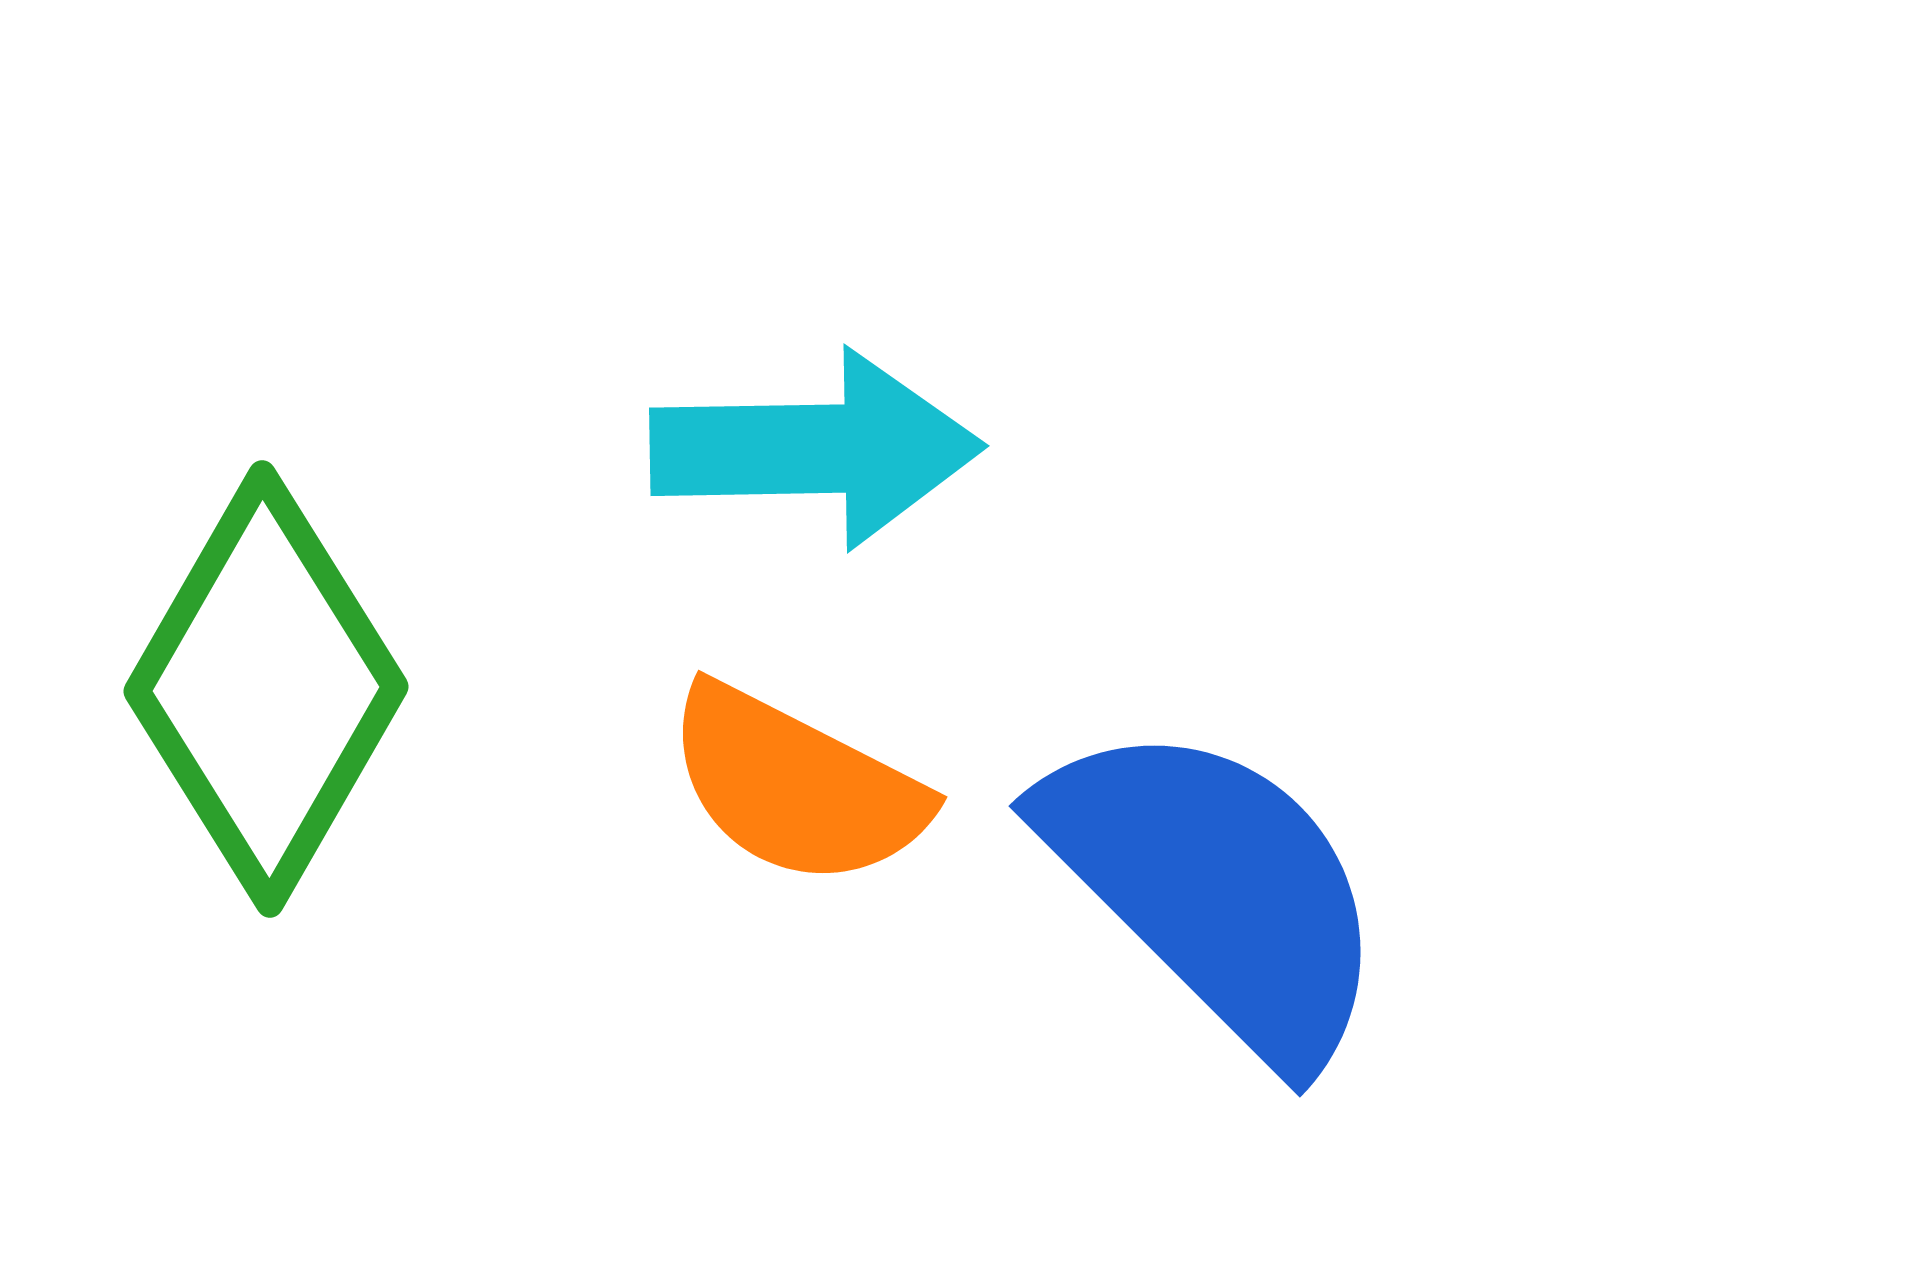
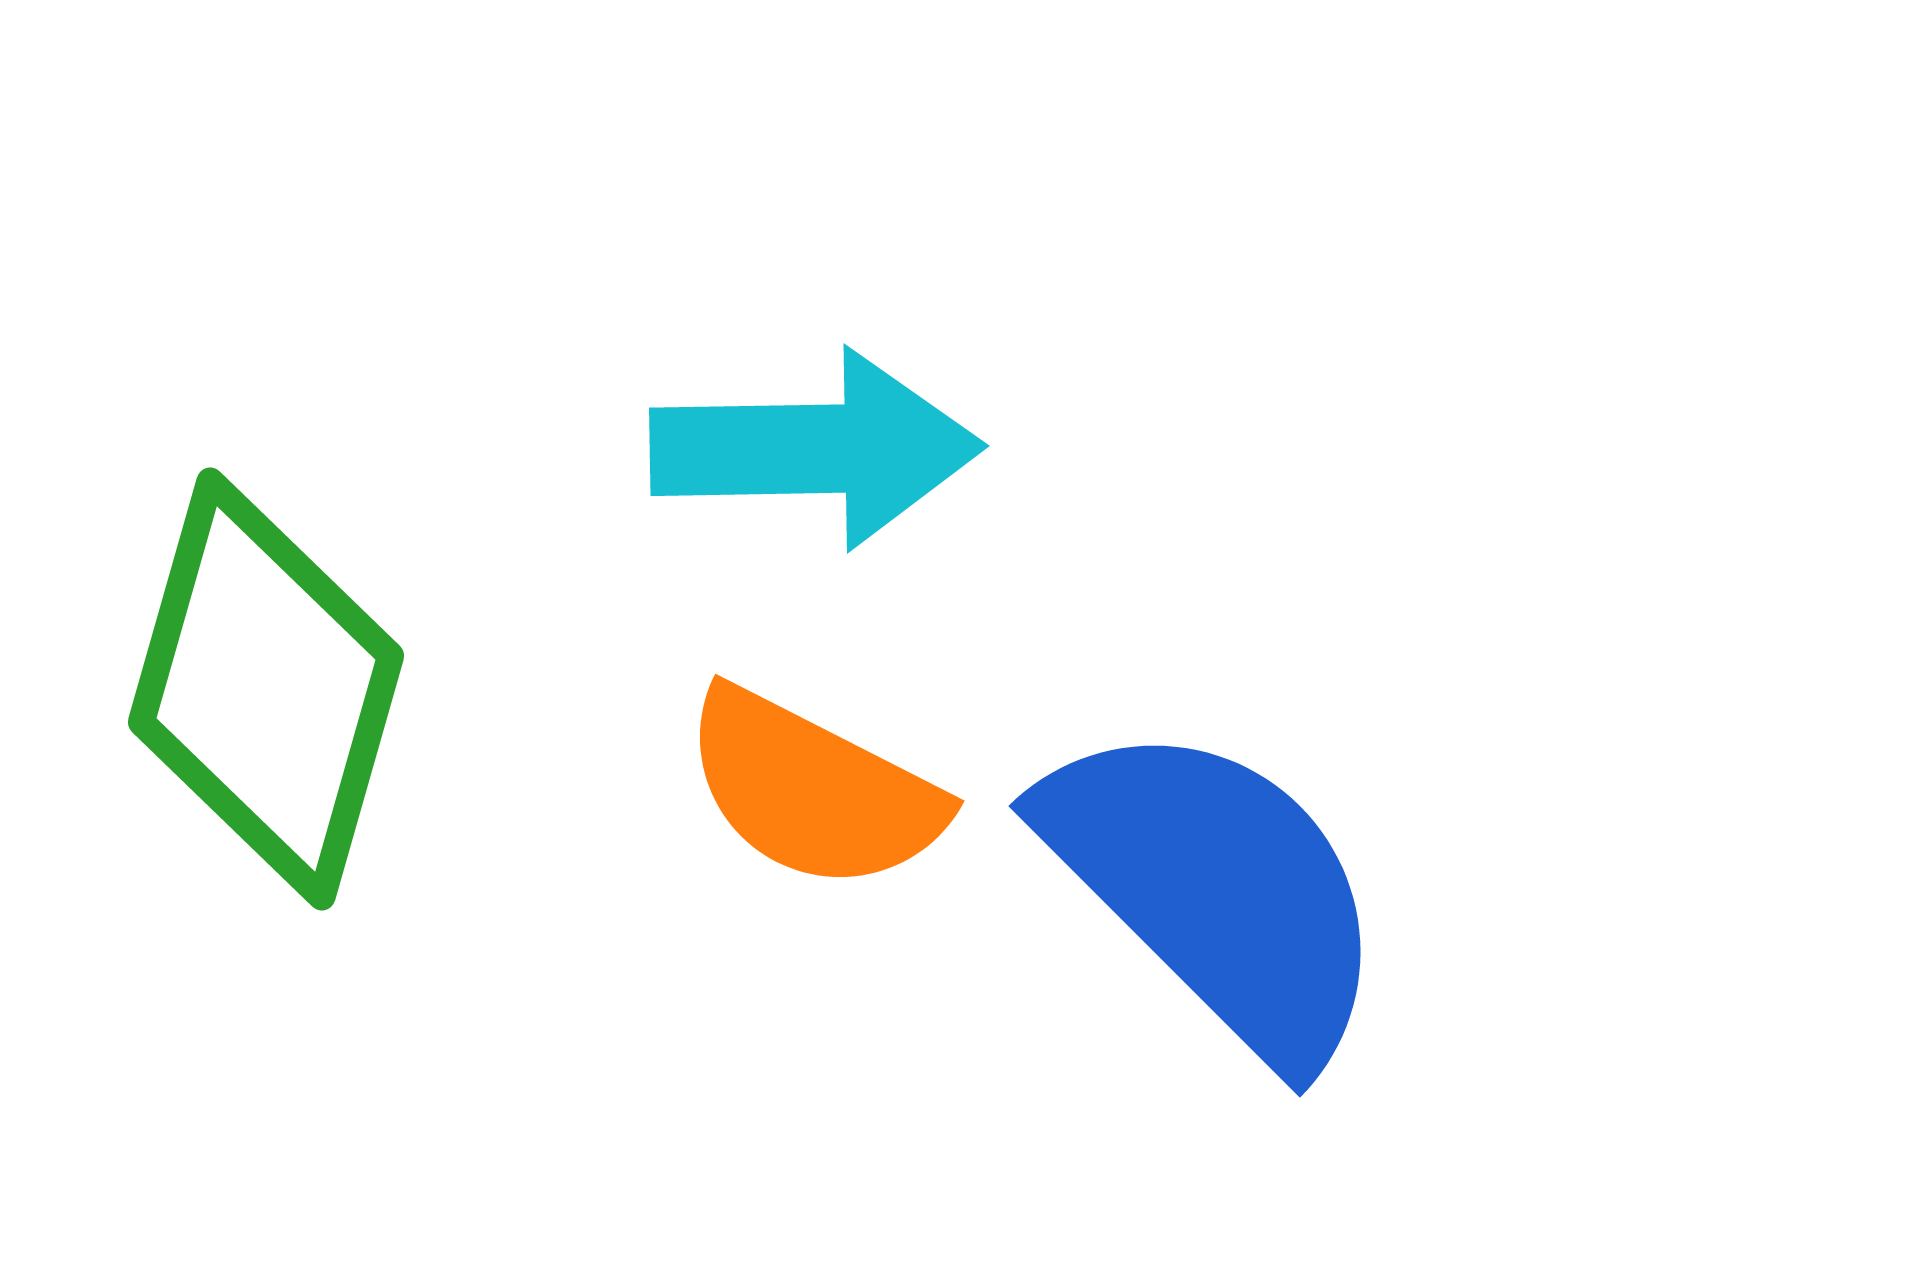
green diamond: rotated 14 degrees counterclockwise
orange semicircle: moved 17 px right, 4 px down
